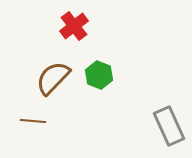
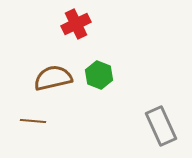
red cross: moved 2 px right, 2 px up; rotated 12 degrees clockwise
brown semicircle: rotated 33 degrees clockwise
gray rectangle: moved 8 px left
